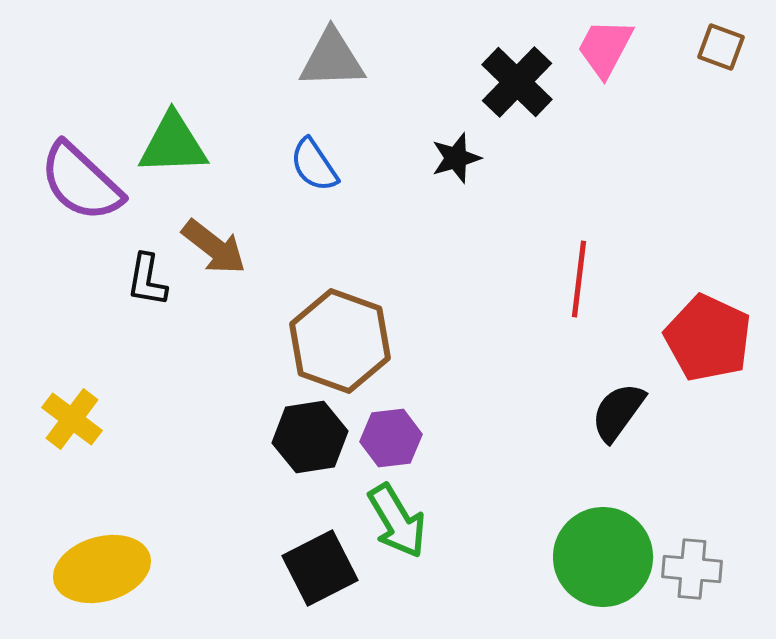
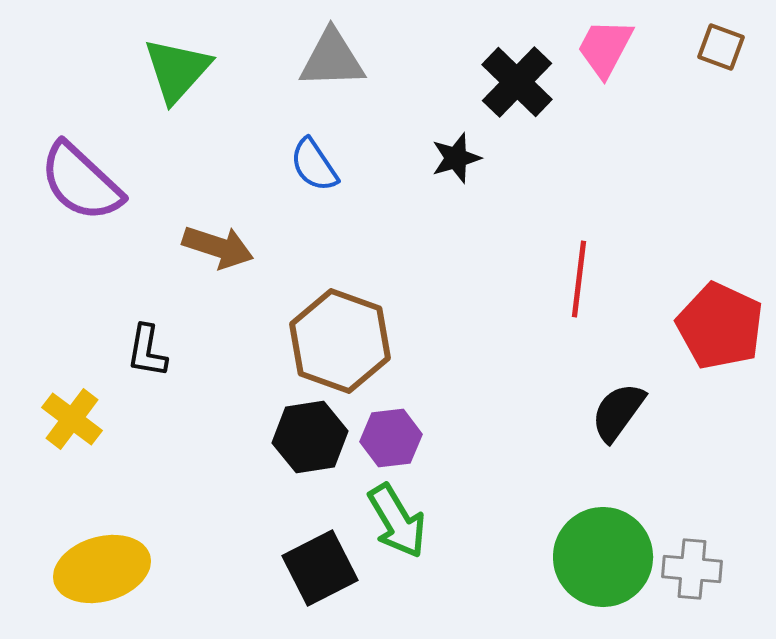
green triangle: moved 4 px right, 74 px up; rotated 46 degrees counterclockwise
brown arrow: moved 4 px right; rotated 20 degrees counterclockwise
black L-shape: moved 71 px down
red pentagon: moved 12 px right, 12 px up
